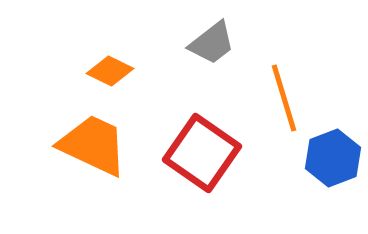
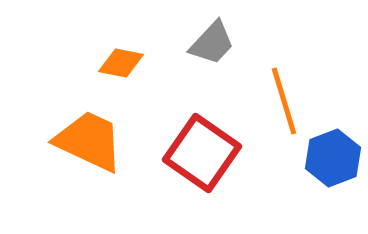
gray trapezoid: rotated 9 degrees counterclockwise
orange diamond: moved 11 px right, 8 px up; rotated 15 degrees counterclockwise
orange line: moved 3 px down
orange trapezoid: moved 4 px left, 4 px up
